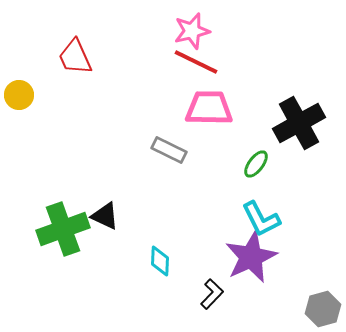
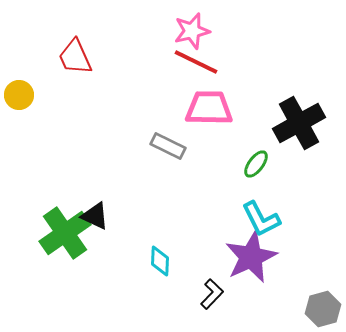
gray rectangle: moved 1 px left, 4 px up
black triangle: moved 10 px left
green cross: moved 2 px right, 4 px down; rotated 15 degrees counterclockwise
